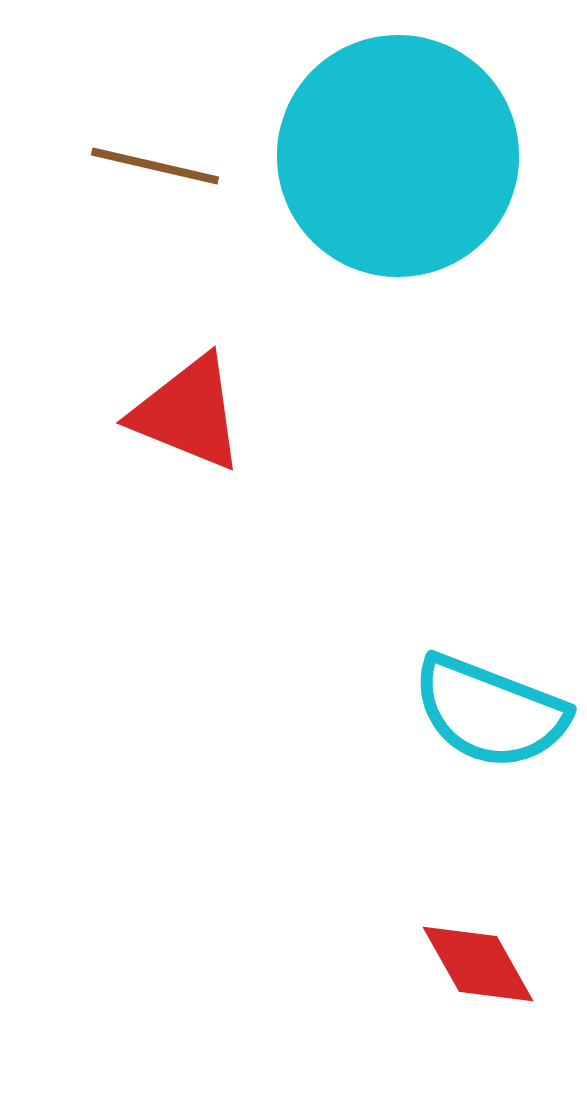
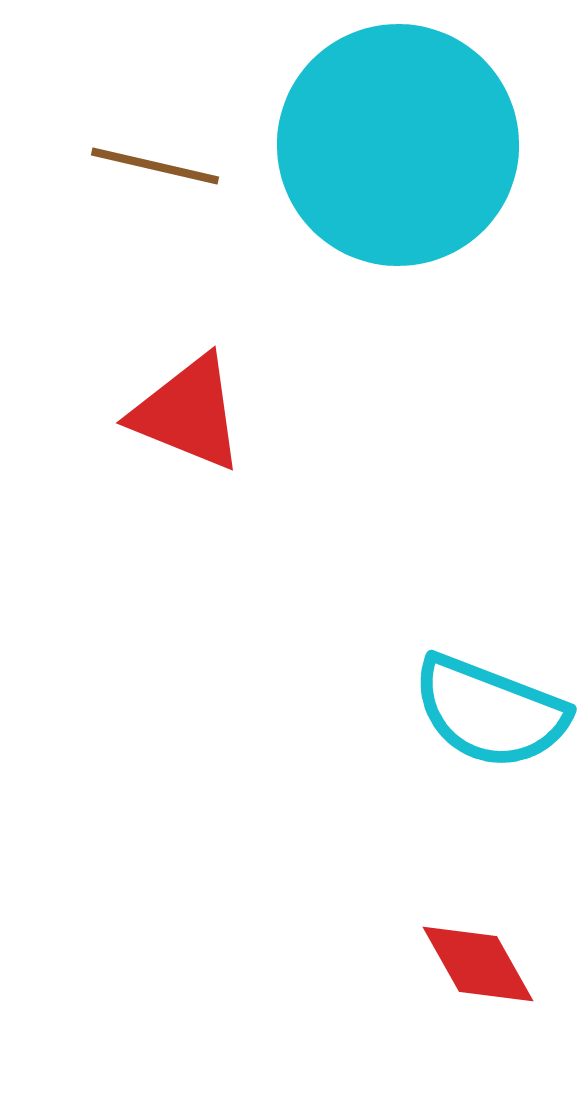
cyan circle: moved 11 px up
